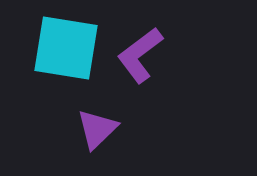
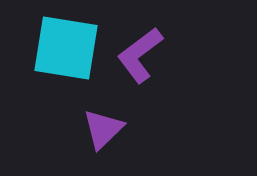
purple triangle: moved 6 px right
